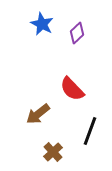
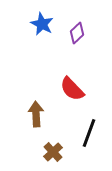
brown arrow: moved 2 px left; rotated 125 degrees clockwise
black line: moved 1 px left, 2 px down
